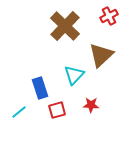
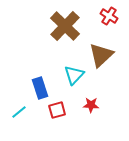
red cross: rotated 30 degrees counterclockwise
